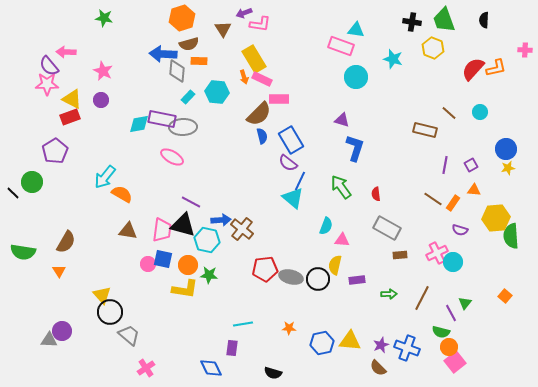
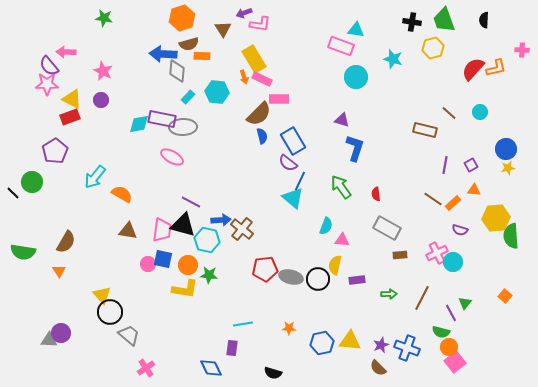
yellow hexagon at (433, 48): rotated 25 degrees clockwise
pink cross at (525, 50): moved 3 px left
orange rectangle at (199, 61): moved 3 px right, 5 px up
blue rectangle at (291, 140): moved 2 px right, 1 px down
cyan arrow at (105, 177): moved 10 px left
orange rectangle at (453, 203): rotated 14 degrees clockwise
purple circle at (62, 331): moved 1 px left, 2 px down
